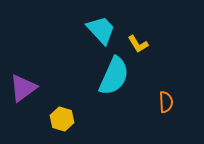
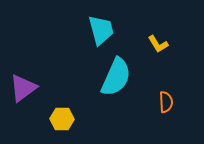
cyan trapezoid: rotated 28 degrees clockwise
yellow L-shape: moved 20 px right
cyan semicircle: moved 2 px right, 1 px down
yellow hexagon: rotated 15 degrees counterclockwise
